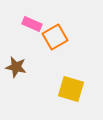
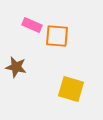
pink rectangle: moved 1 px down
orange square: moved 2 px right, 1 px up; rotated 35 degrees clockwise
